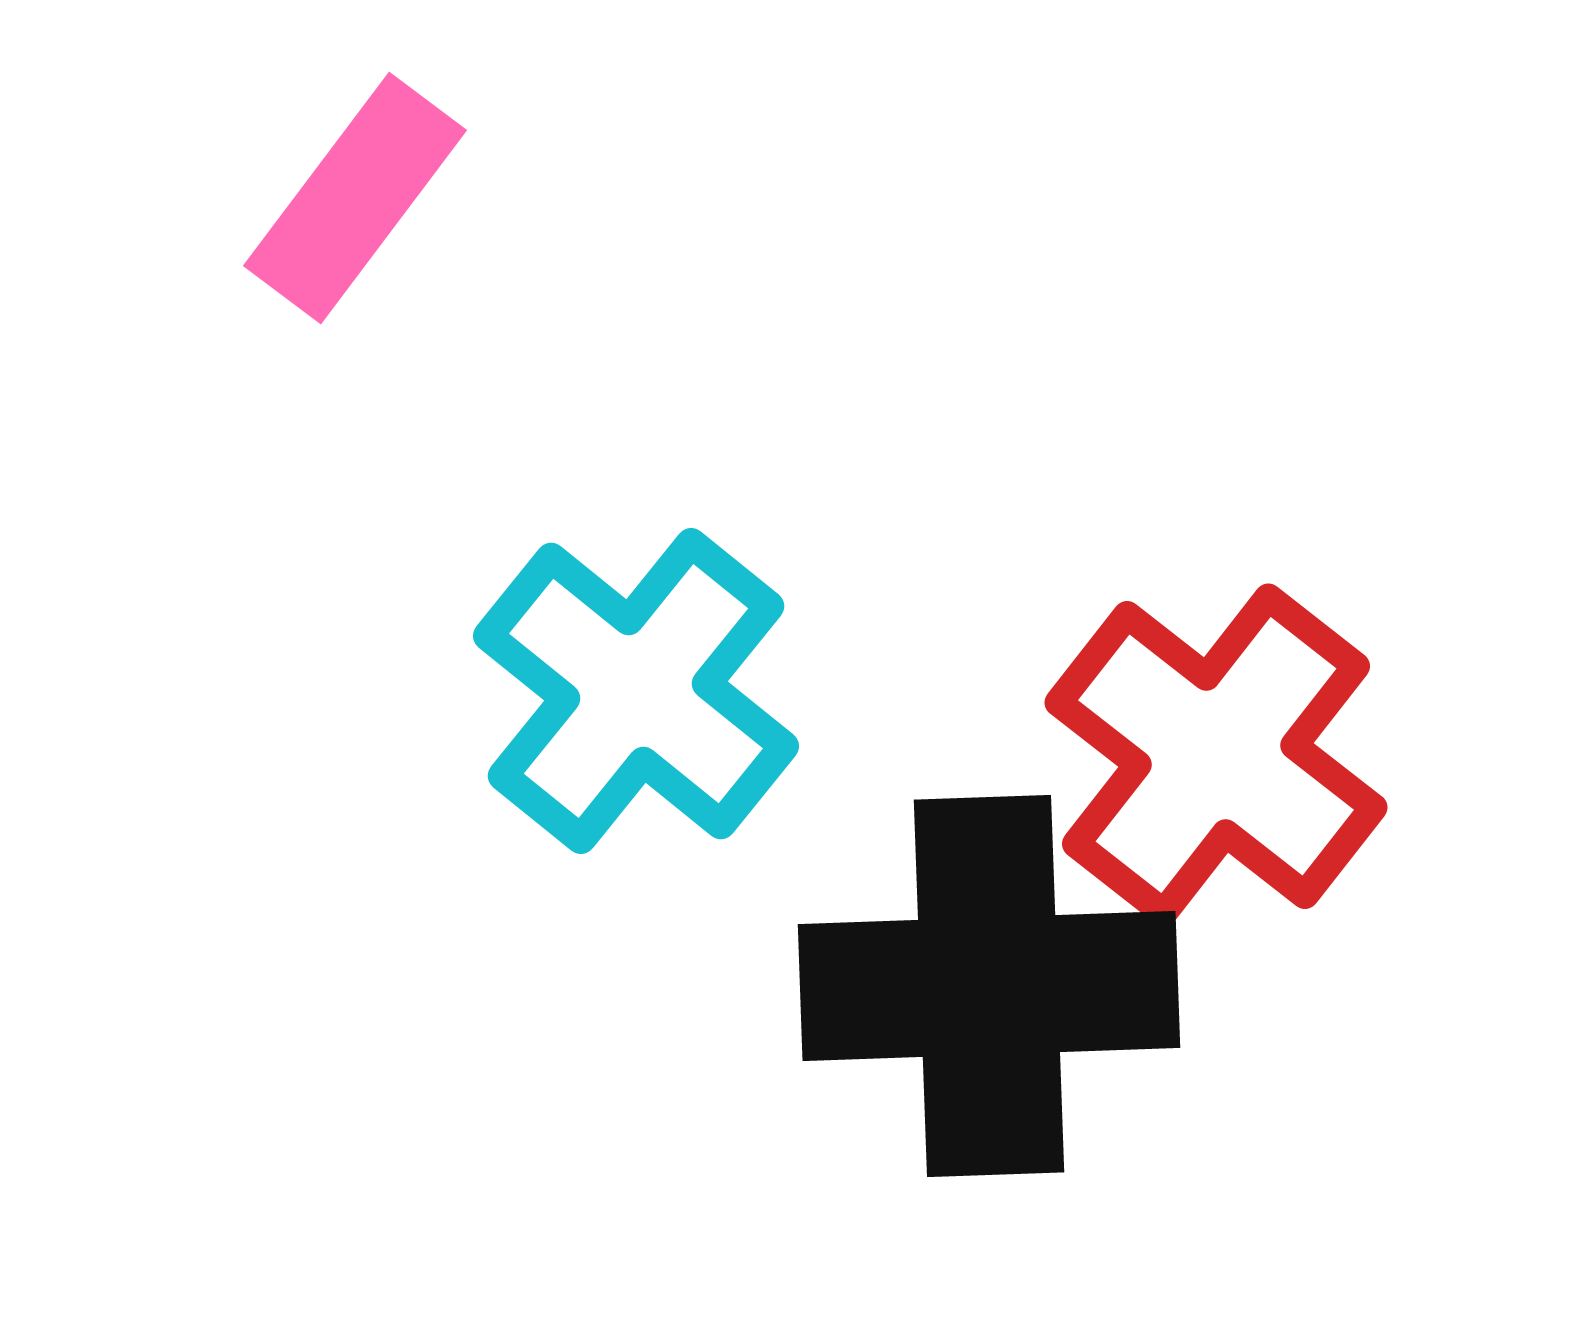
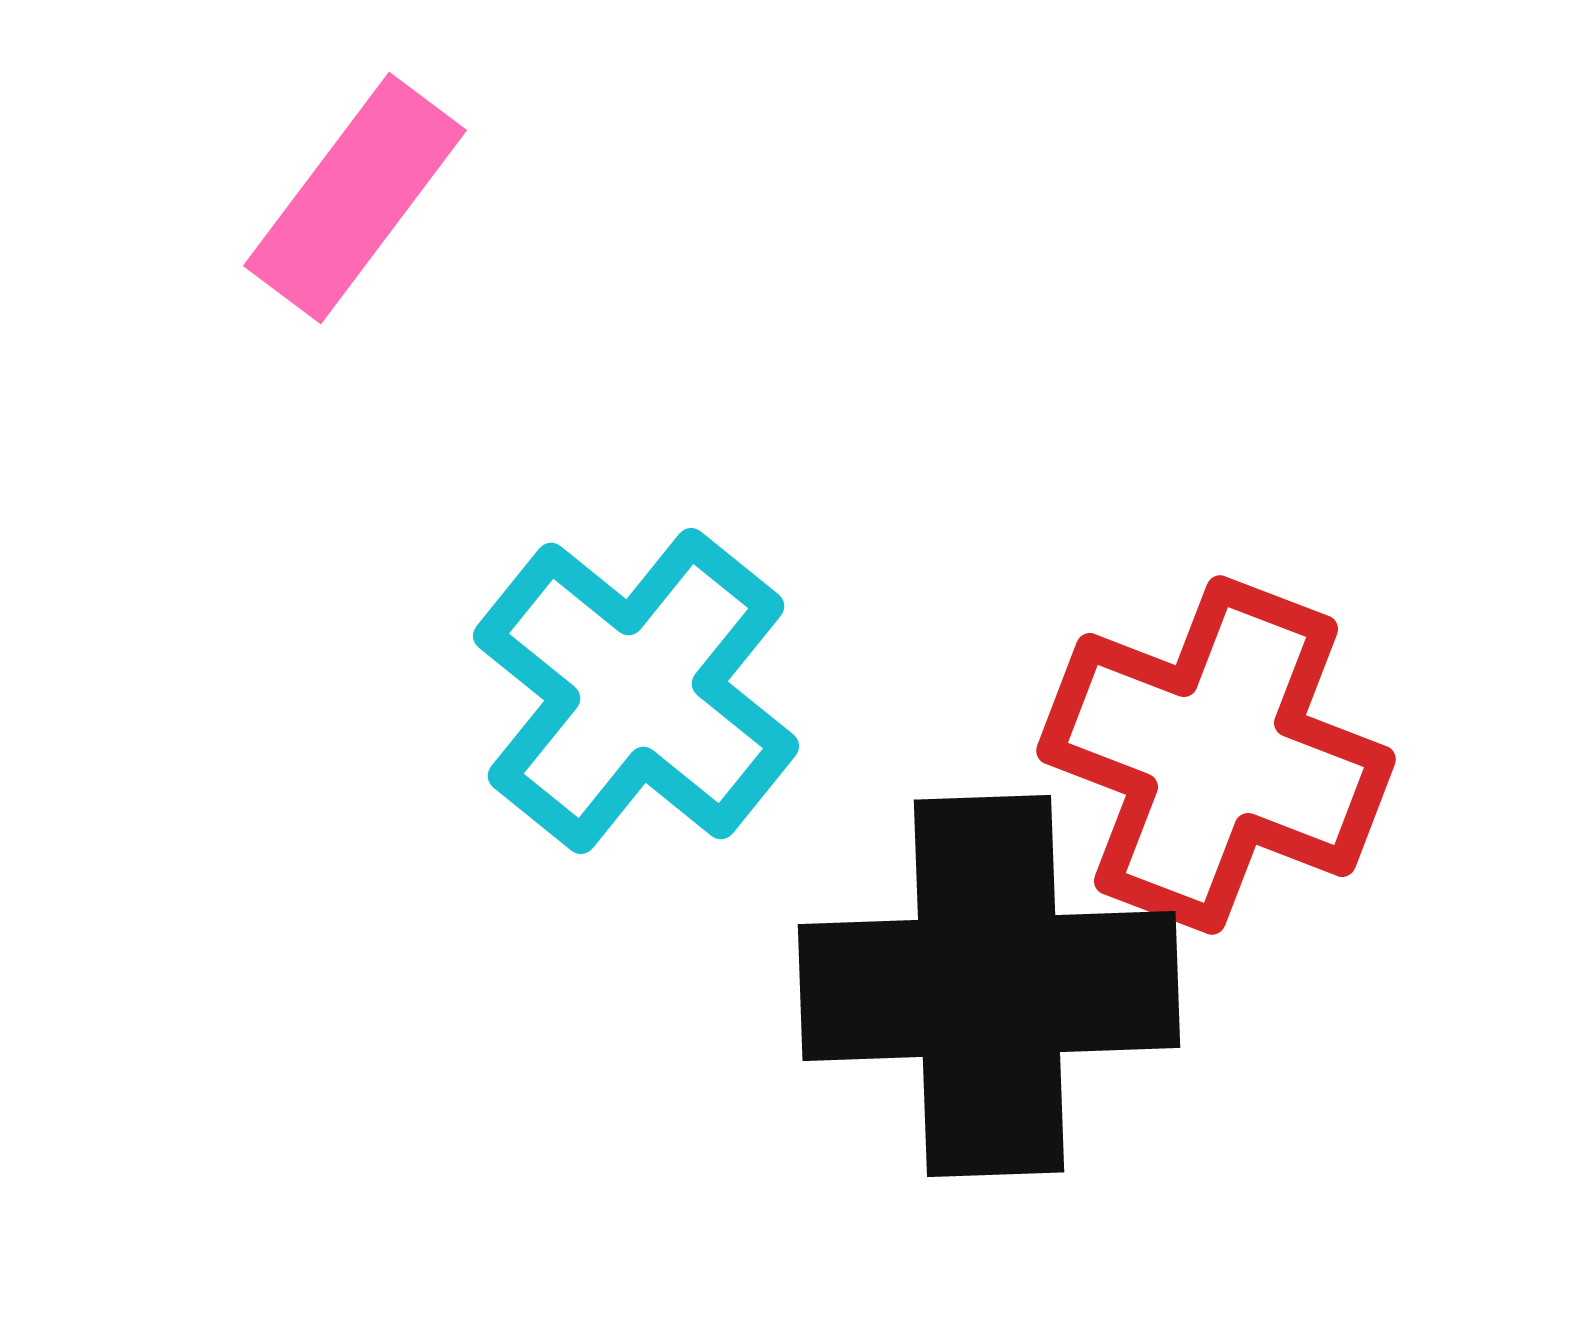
red cross: rotated 17 degrees counterclockwise
